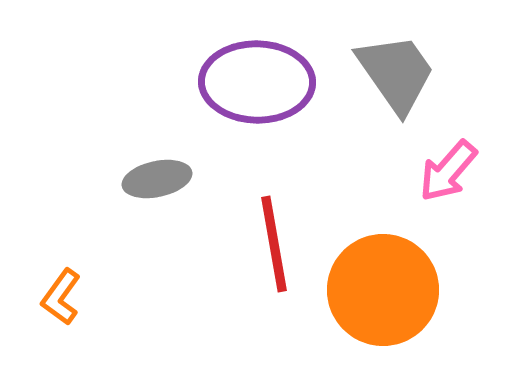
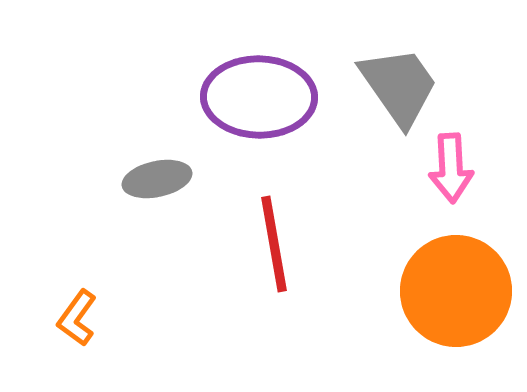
gray trapezoid: moved 3 px right, 13 px down
purple ellipse: moved 2 px right, 15 px down
pink arrow: moved 3 px right, 3 px up; rotated 44 degrees counterclockwise
orange circle: moved 73 px right, 1 px down
orange L-shape: moved 16 px right, 21 px down
